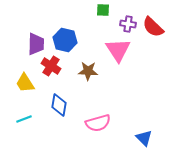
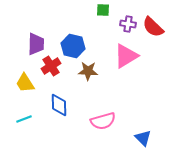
blue hexagon: moved 8 px right, 6 px down
pink triangle: moved 8 px right, 6 px down; rotated 32 degrees clockwise
red cross: rotated 24 degrees clockwise
blue diamond: rotated 10 degrees counterclockwise
pink semicircle: moved 5 px right, 2 px up
blue triangle: moved 1 px left
